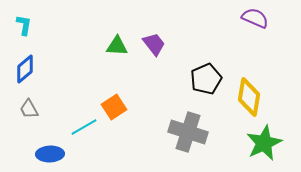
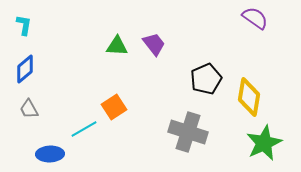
purple semicircle: rotated 12 degrees clockwise
cyan line: moved 2 px down
